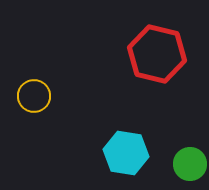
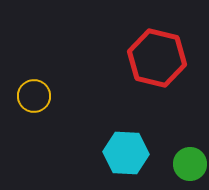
red hexagon: moved 4 px down
cyan hexagon: rotated 6 degrees counterclockwise
